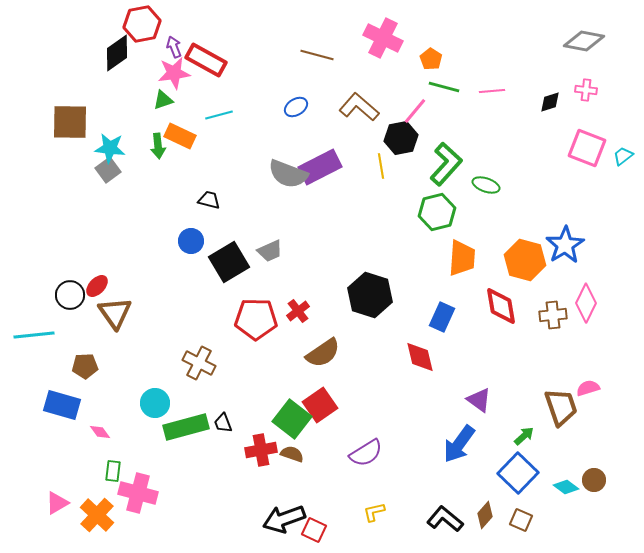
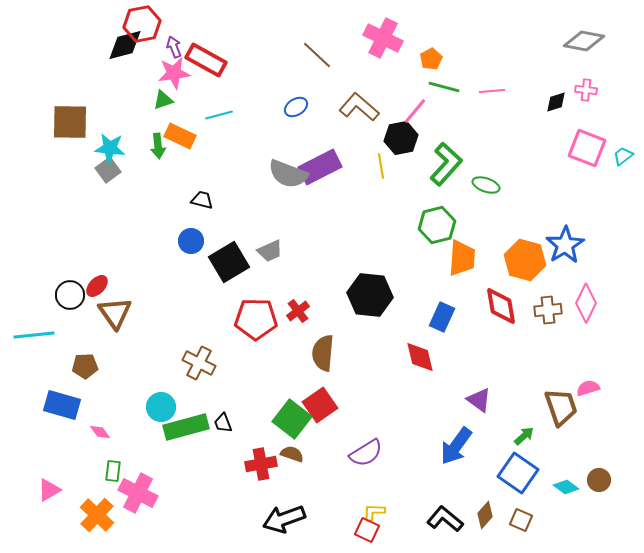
black diamond at (117, 53): moved 8 px right, 8 px up; rotated 21 degrees clockwise
brown line at (317, 55): rotated 28 degrees clockwise
orange pentagon at (431, 59): rotated 10 degrees clockwise
black diamond at (550, 102): moved 6 px right
black trapezoid at (209, 200): moved 7 px left
green hexagon at (437, 212): moved 13 px down
black hexagon at (370, 295): rotated 12 degrees counterclockwise
brown cross at (553, 315): moved 5 px left, 5 px up
brown semicircle at (323, 353): rotated 129 degrees clockwise
cyan circle at (155, 403): moved 6 px right, 4 px down
blue arrow at (459, 444): moved 3 px left, 2 px down
red cross at (261, 450): moved 14 px down
blue square at (518, 473): rotated 9 degrees counterclockwise
brown circle at (594, 480): moved 5 px right
pink cross at (138, 493): rotated 12 degrees clockwise
pink triangle at (57, 503): moved 8 px left, 13 px up
yellow L-shape at (374, 512): rotated 15 degrees clockwise
red square at (314, 530): moved 53 px right
